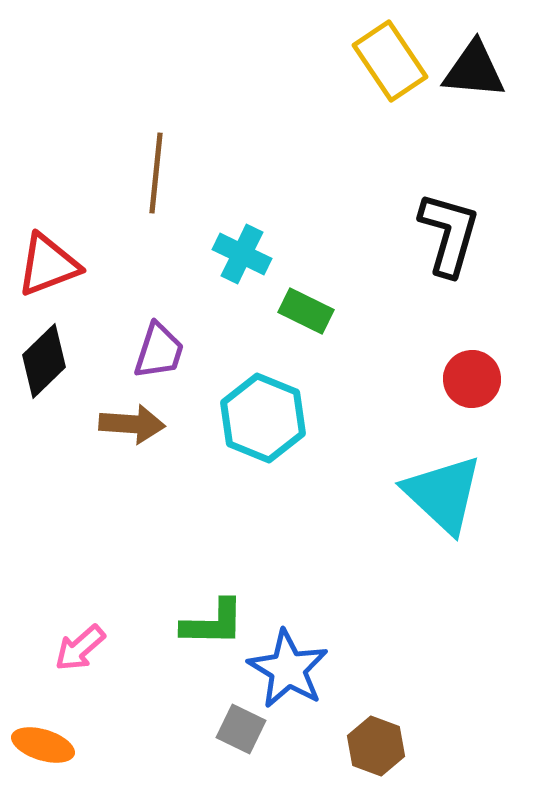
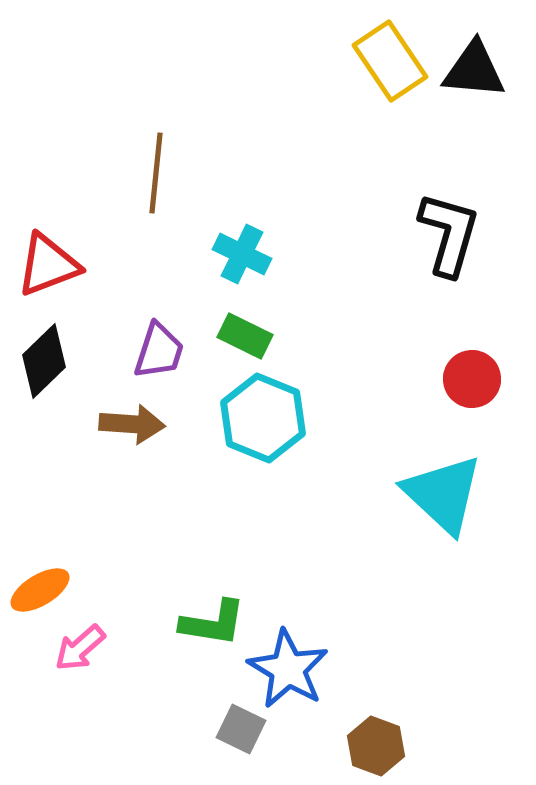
green rectangle: moved 61 px left, 25 px down
green L-shape: rotated 8 degrees clockwise
orange ellipse: moved 3 px left, 155 px up; rotated 48 degrees counterclockwise
